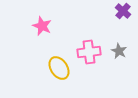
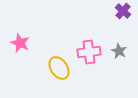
pink star: moved 22 px left, 17 px down
